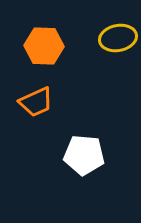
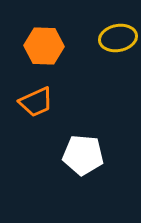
white pentagon: moved 1 px left
